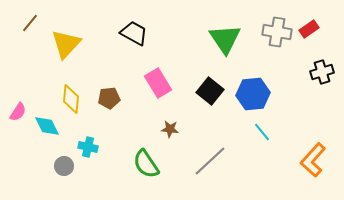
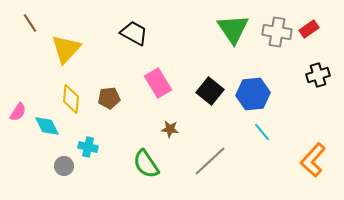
brown line: rotated 72 degrees counterclockwise
green triangle: moved 8 px right, 10 px up
yellow triangle: moved 5 px down
black cross: moved 4 px left, 3 px down
